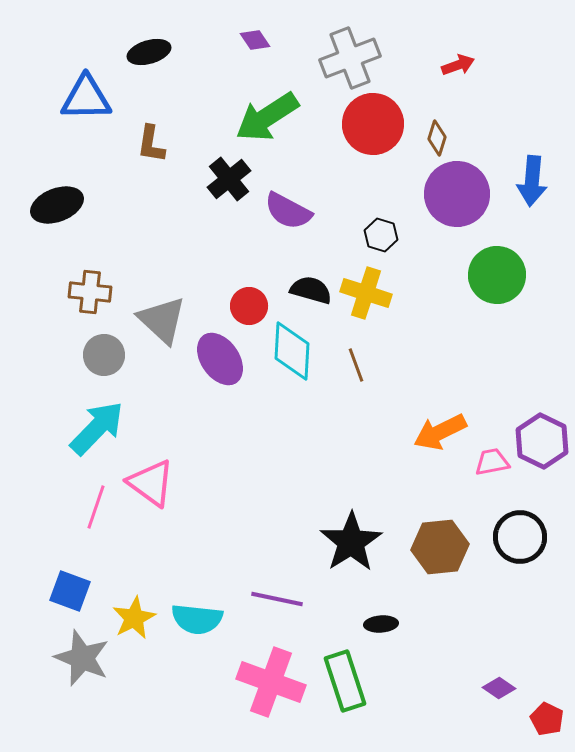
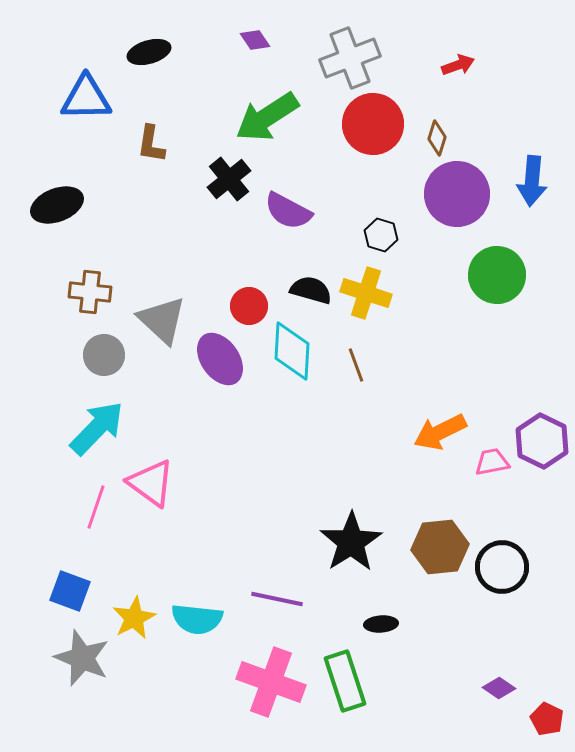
black circle at (520, 537): moved 18 px left, 30 px down
